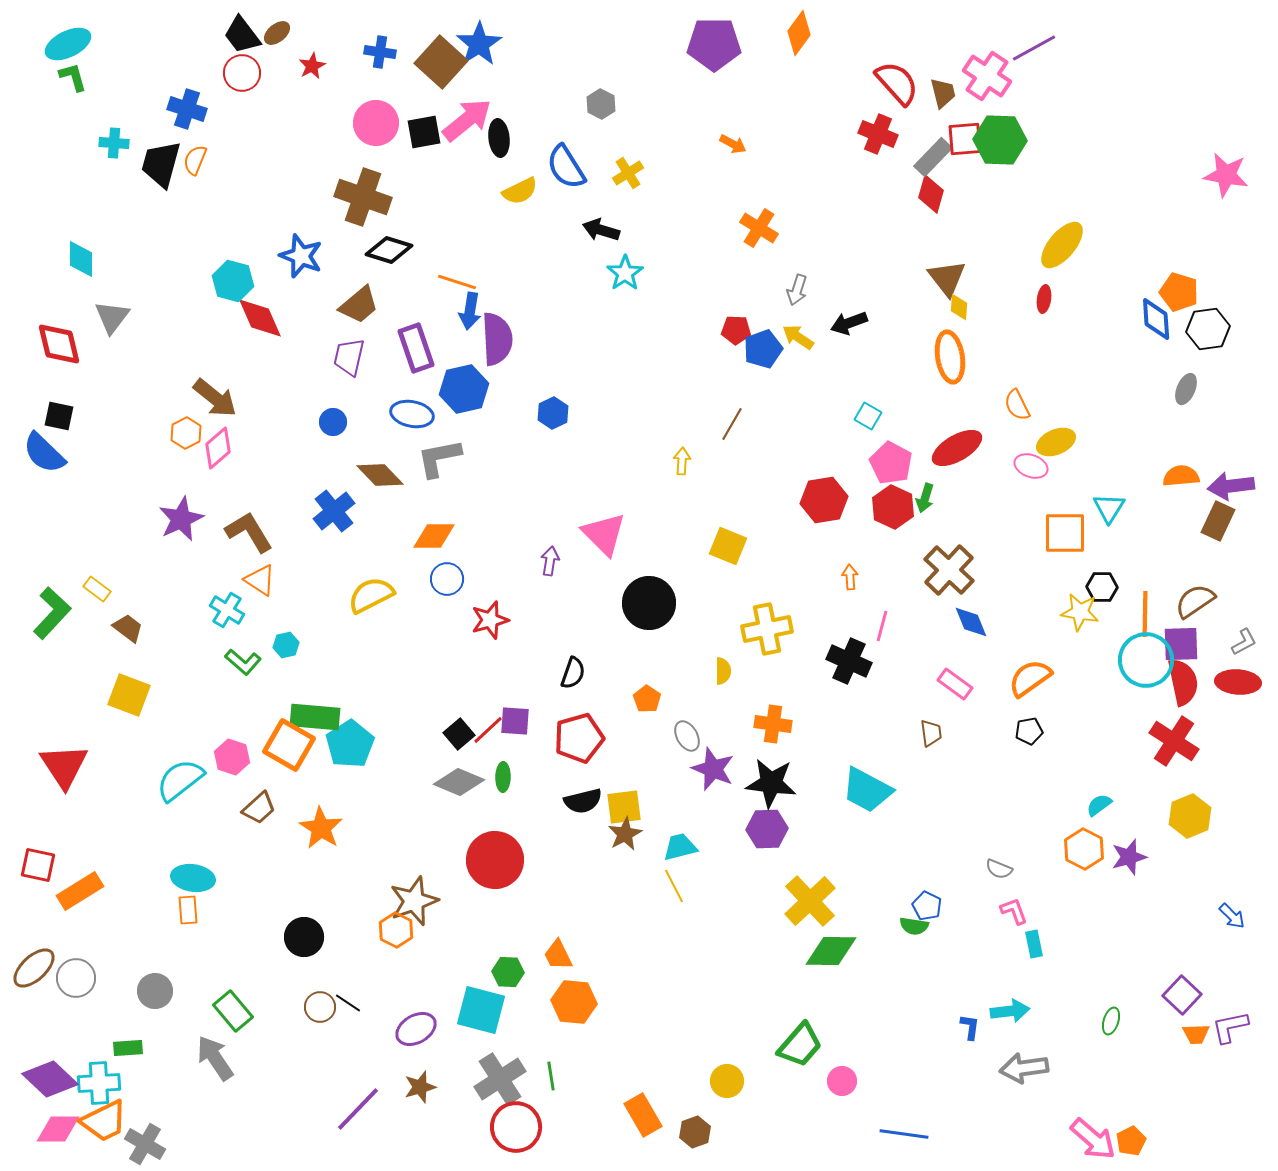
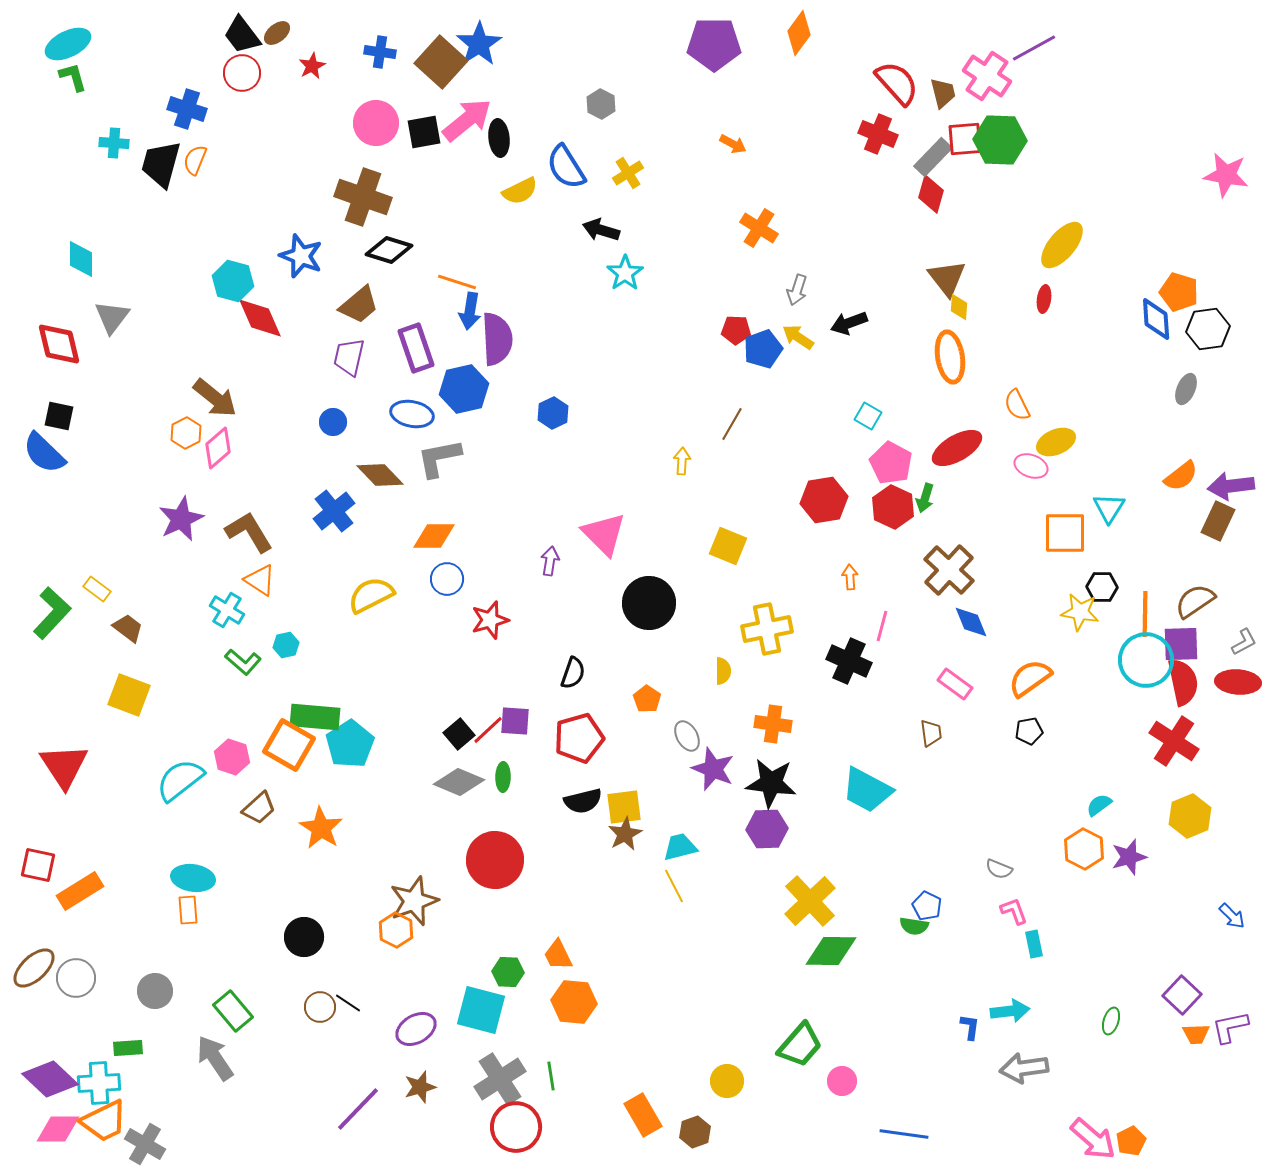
orange semicircle at (1181, 476): rotated 147 degrees clockwise
